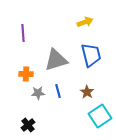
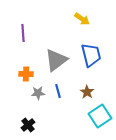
yellow arrow: moved 3 px left, 3 px up; rotated 56 degrees clockwise
gray triangle: rotated 20 degrees counterclockwise
